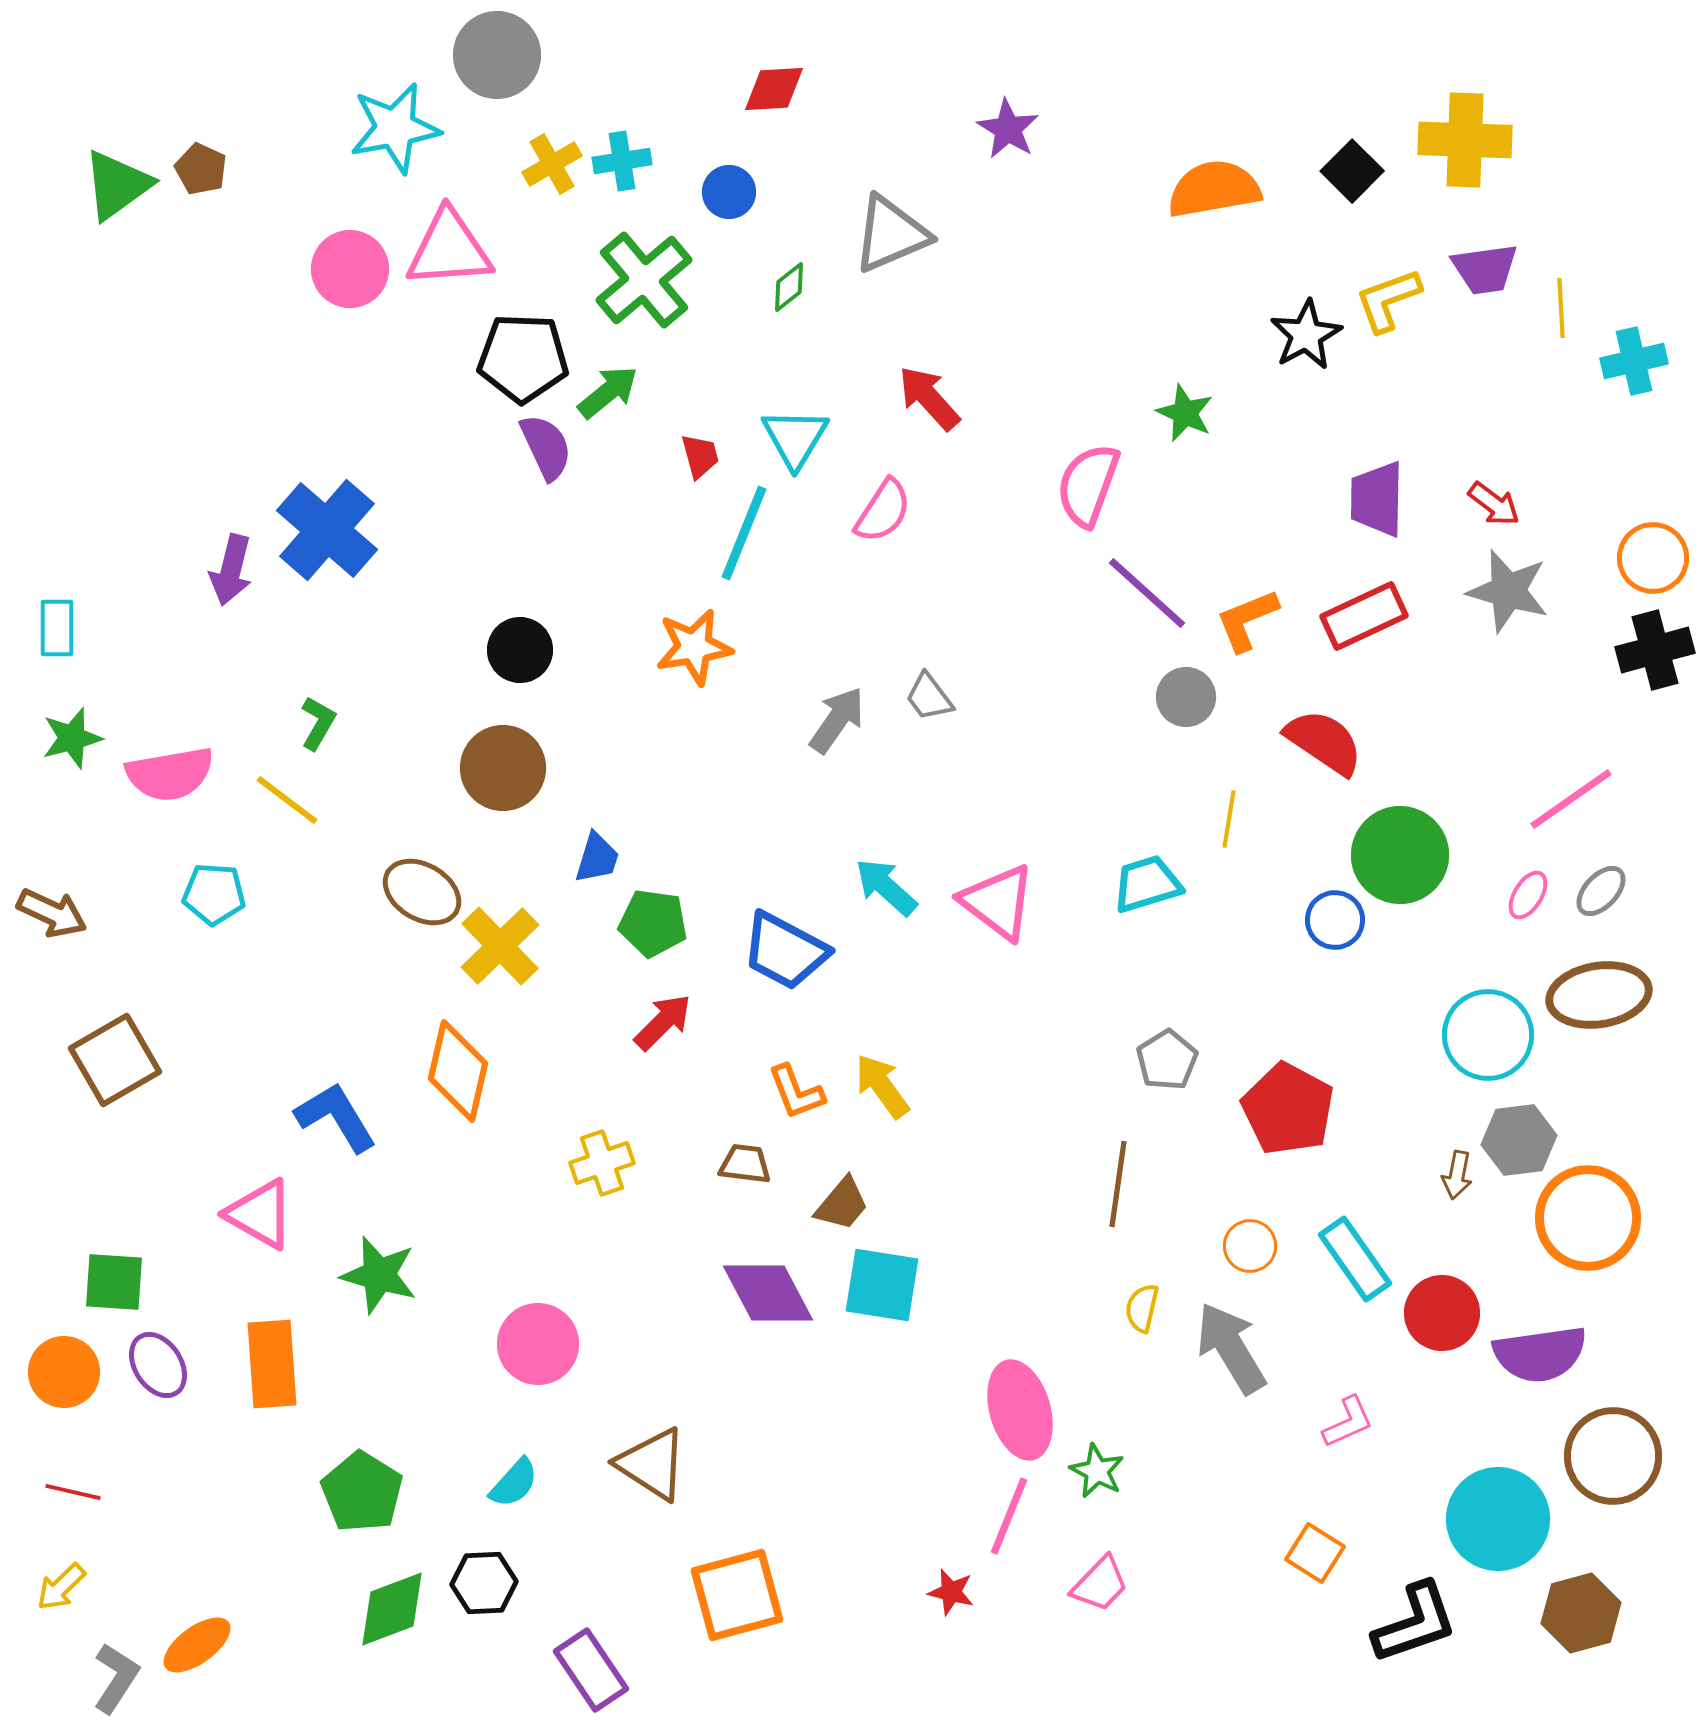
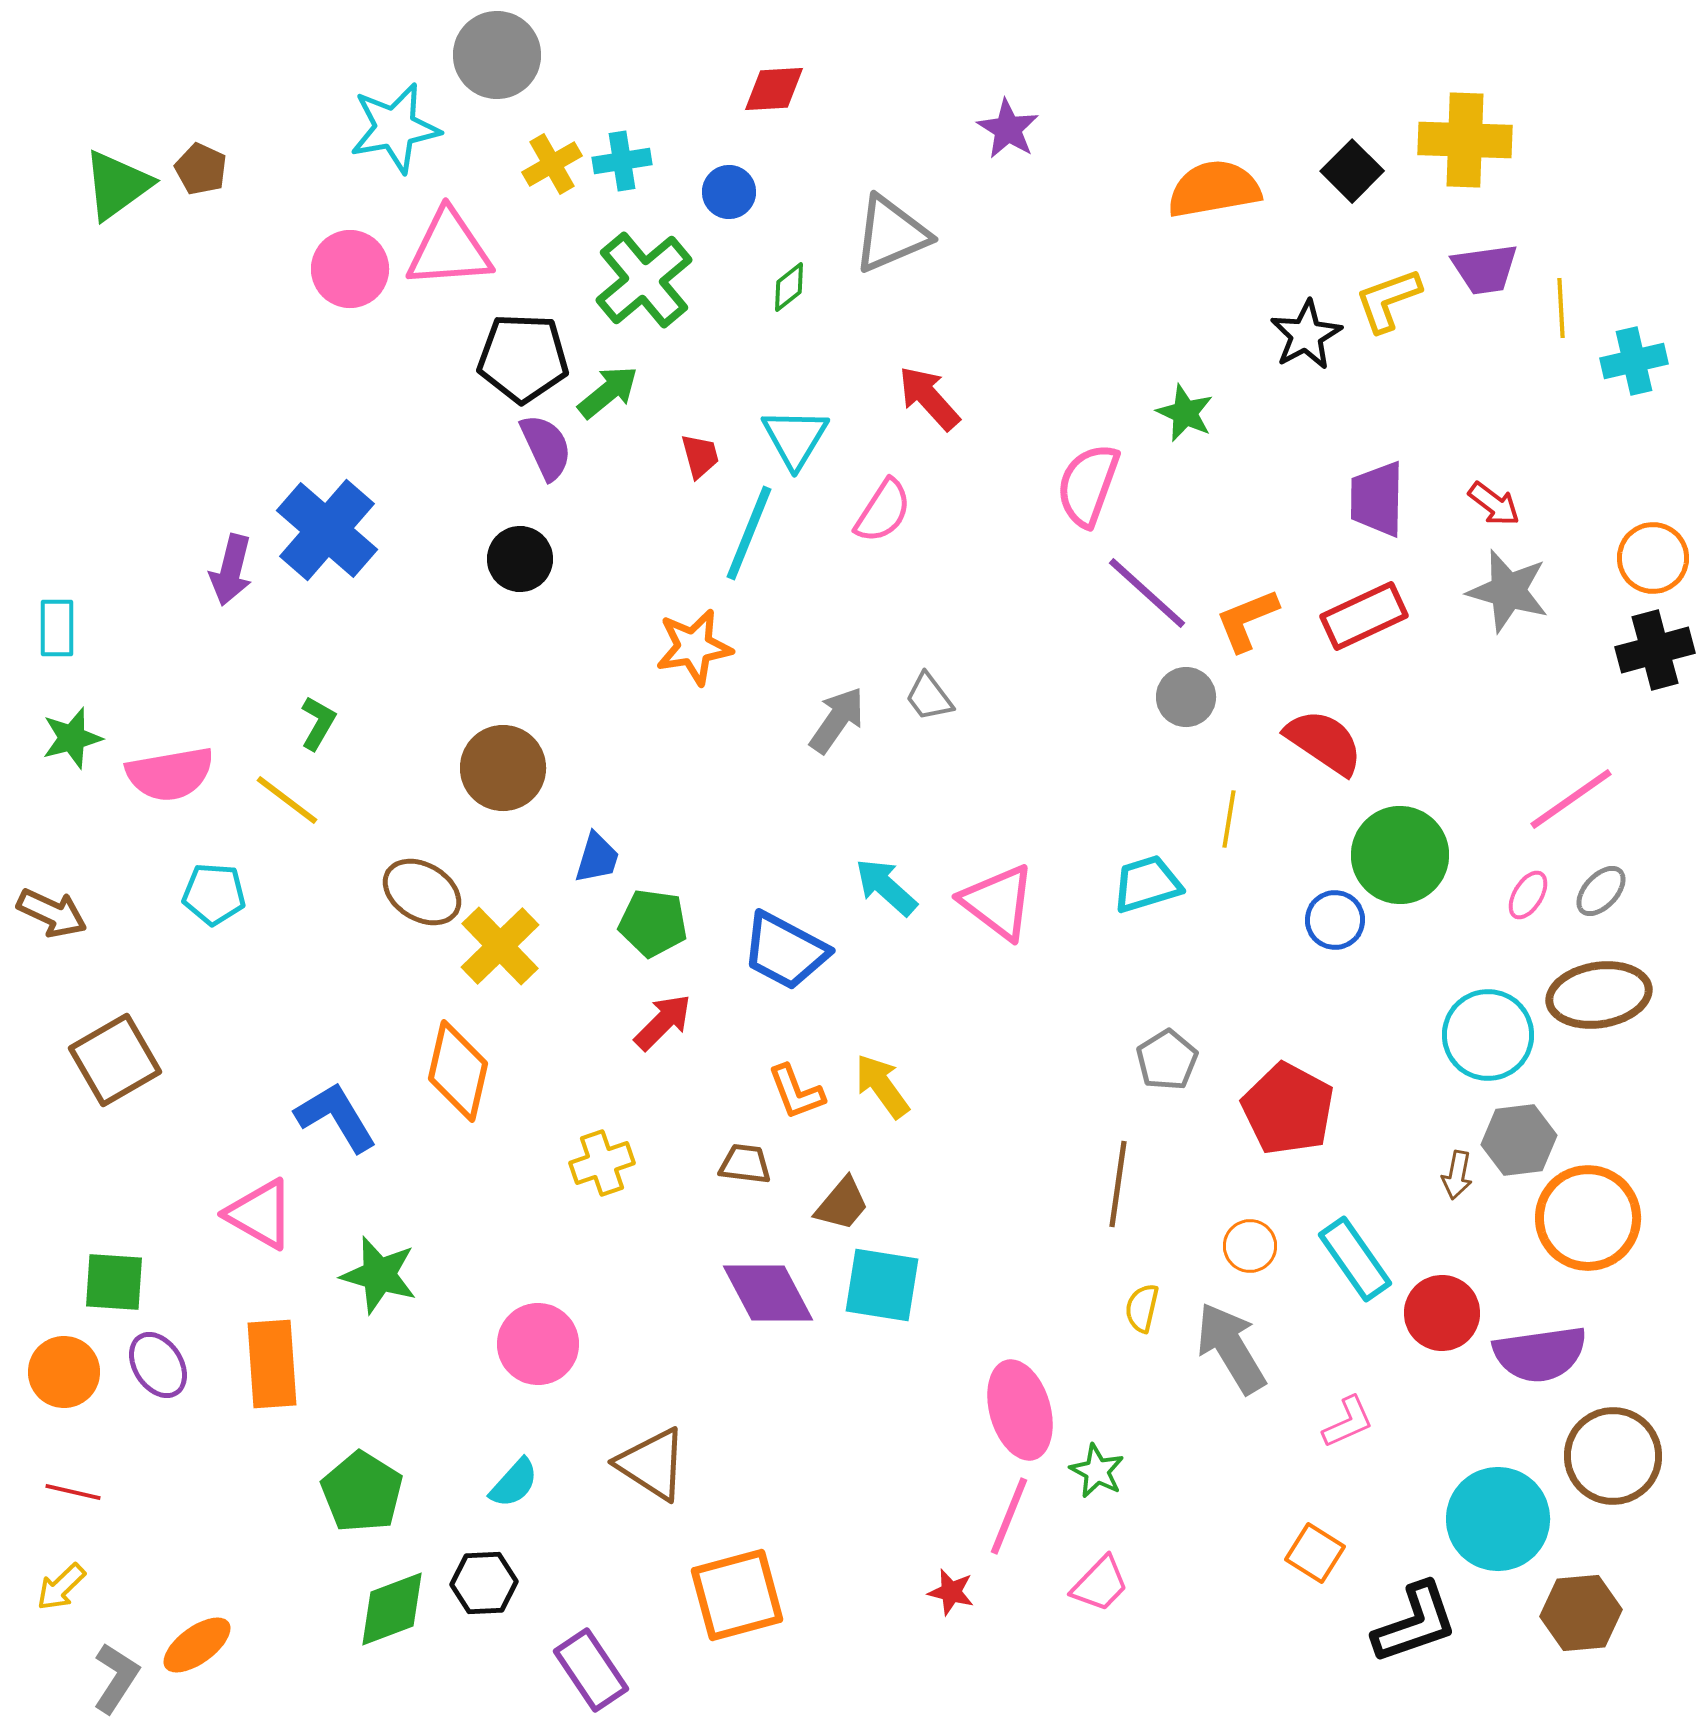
cyan line at (744, 533): moved 5 px right
black circle at (520, 650): moved 91 px up
brown hexagon at (1581, 1613): rotated 10 degrees clockwise
